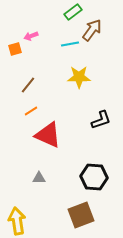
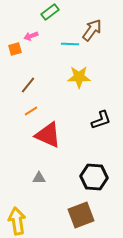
green rectangle: moved 23 px left
cyan line: rotated 12 degrees clockwise
